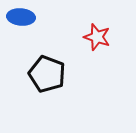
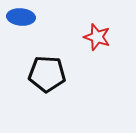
black pentagon: rotated 18 degrees counterclockwise
